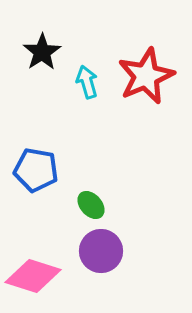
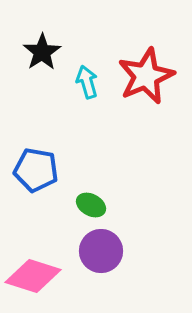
green ellipse: rotated 20 degrees counterclockwise
